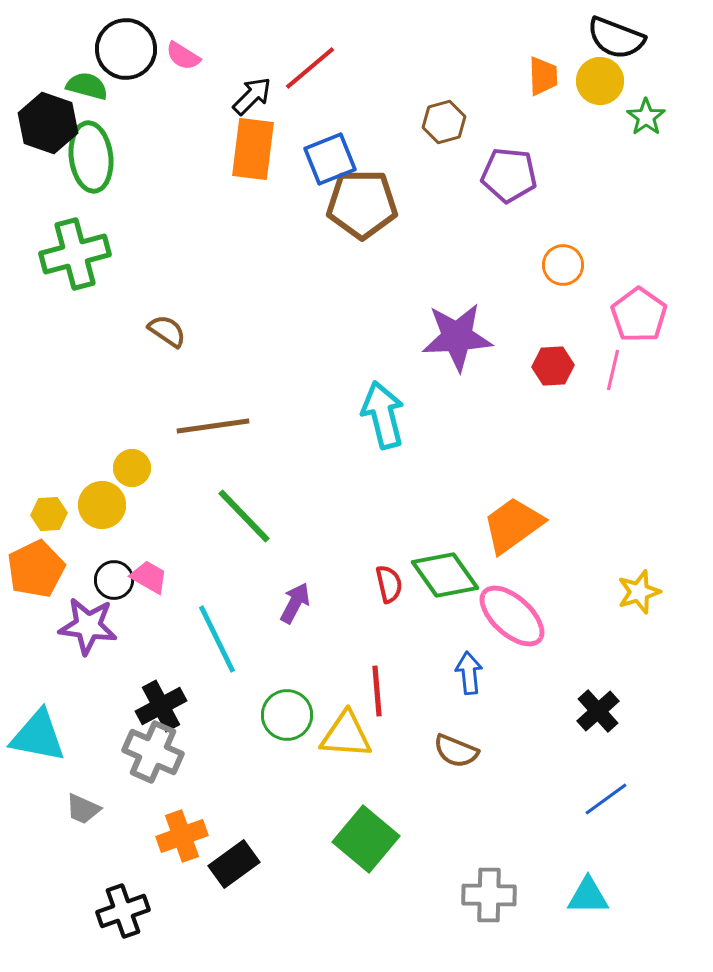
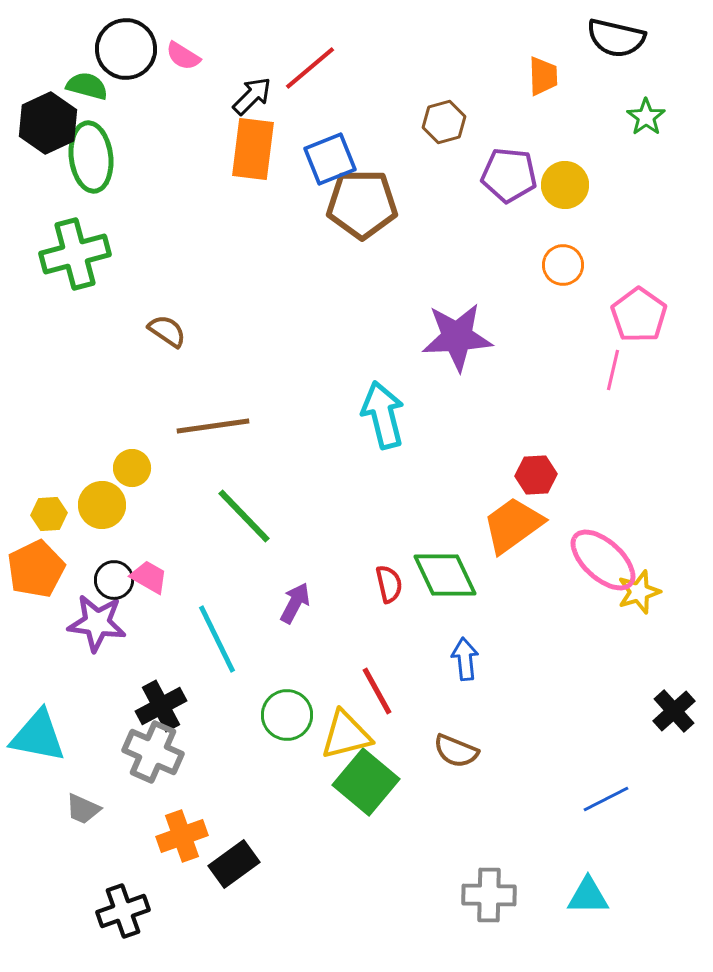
black semicircle at (616, 38): rotated 8 degrees counterclockwise
yellow circle at (600, 81): moved 35 px left, 104 px down
black hexagon at (48, 123): rotated 16 degrees clockwise
red hexagon at (553, 366): moved 17 px left, 109 px down
green diamond at (445, 575): rotated 10 degrees clockwise
pink ellipse at (512, 616): moved 91 px right, 56 px up
purple star at (88, 626): moved 9 px right, 3 px up
blue arrow at (469, 673): moved 4 px left, 14 px up
red line at (377, 691): rotated 24 degrees counterclockwise
black cross at (598, 711): moved 76 px right
yellow triangle at (346, 735): rotated 18 degrees counterclockwise
blue line at (606, 799): rotated 9 degrees clockwise
green square at (366, 839): moved 57 px up
